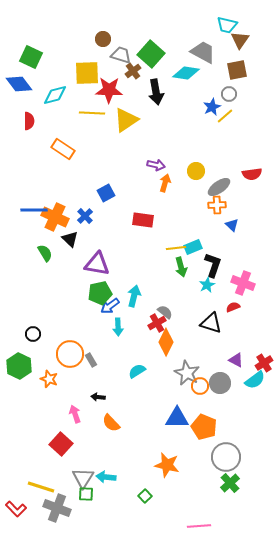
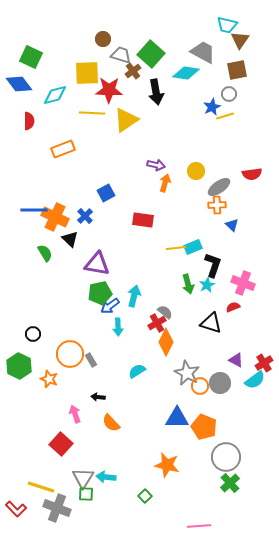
yellow line at (225, 116): rotated 24 degrees clockwise
orange rectangle at (63, 149): rotated 55 degrees counterclockwise
green arrow at (181, 267): moved 7 px right, 17 px down
